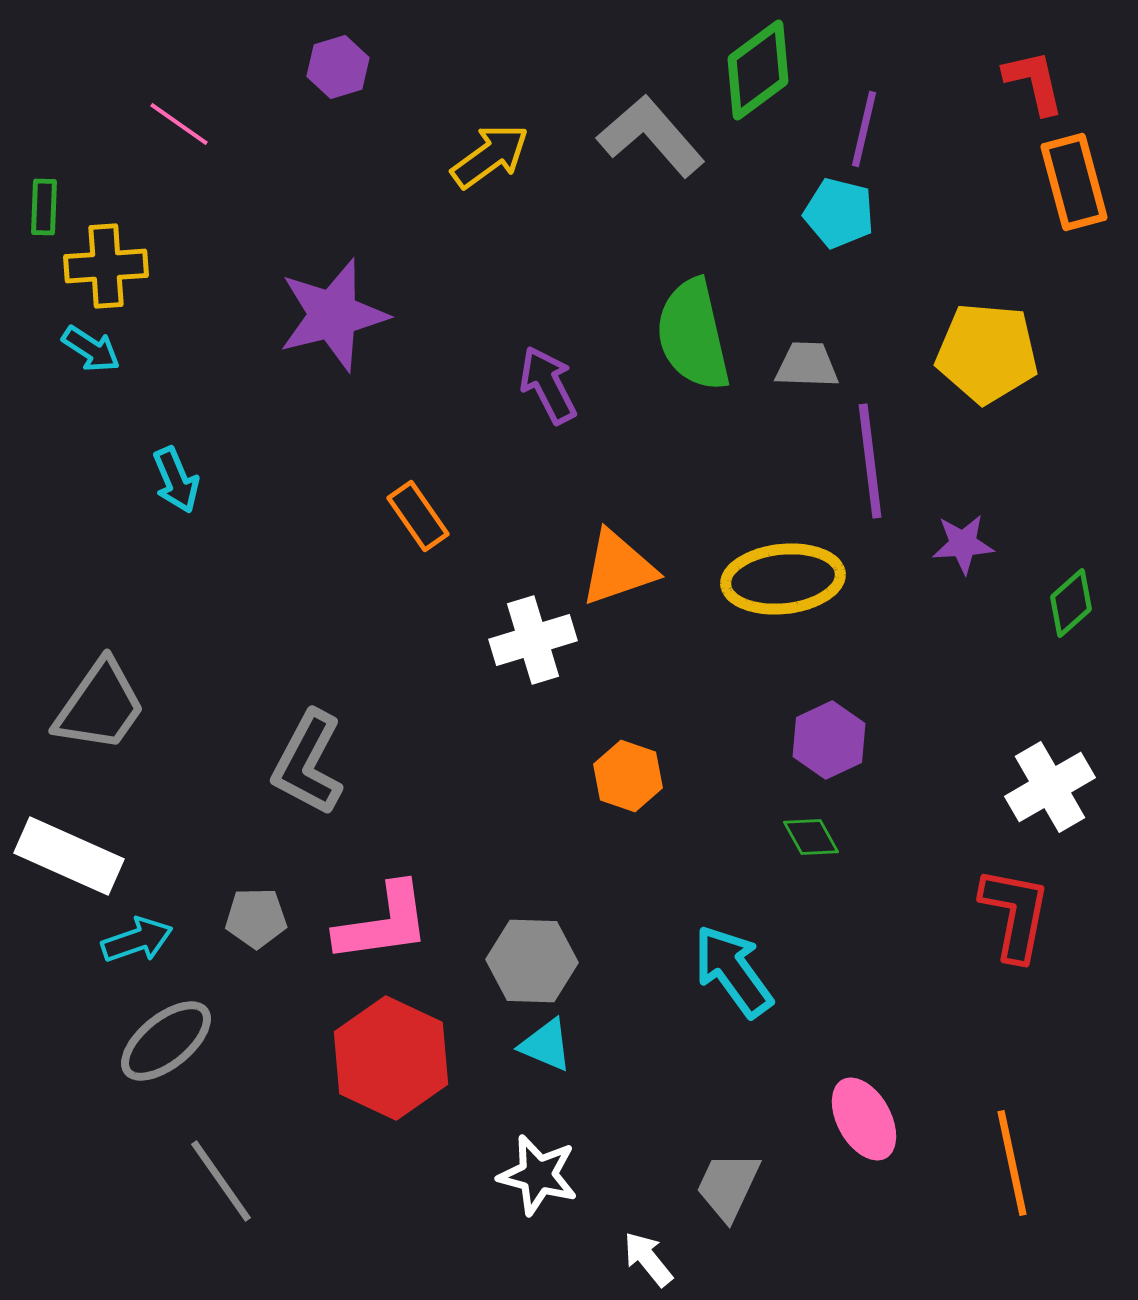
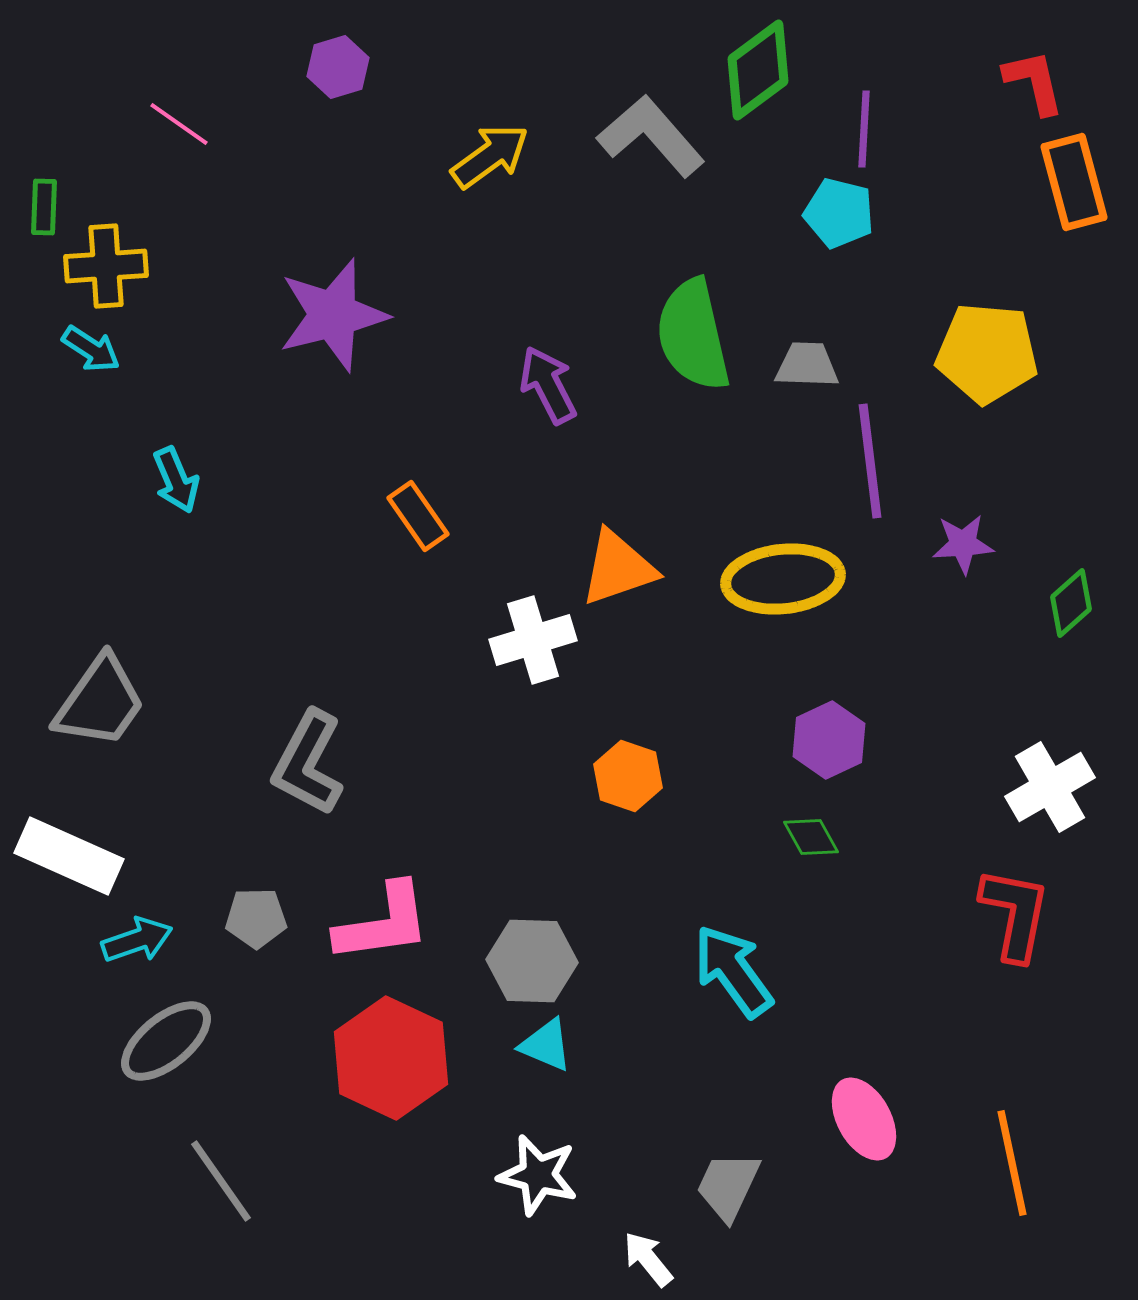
purple line at (864, 129): rotated 10 degrees counterclockwise
gray trapezoid at (100, 706): moved 4 px up
